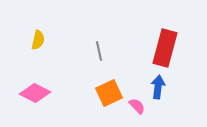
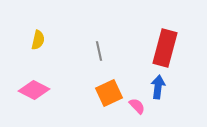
pink diamond: moved 1 px left, 3 px up
